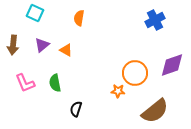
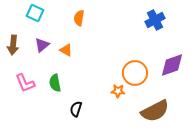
brown semicircle: rotated 12 degrees clockwise
